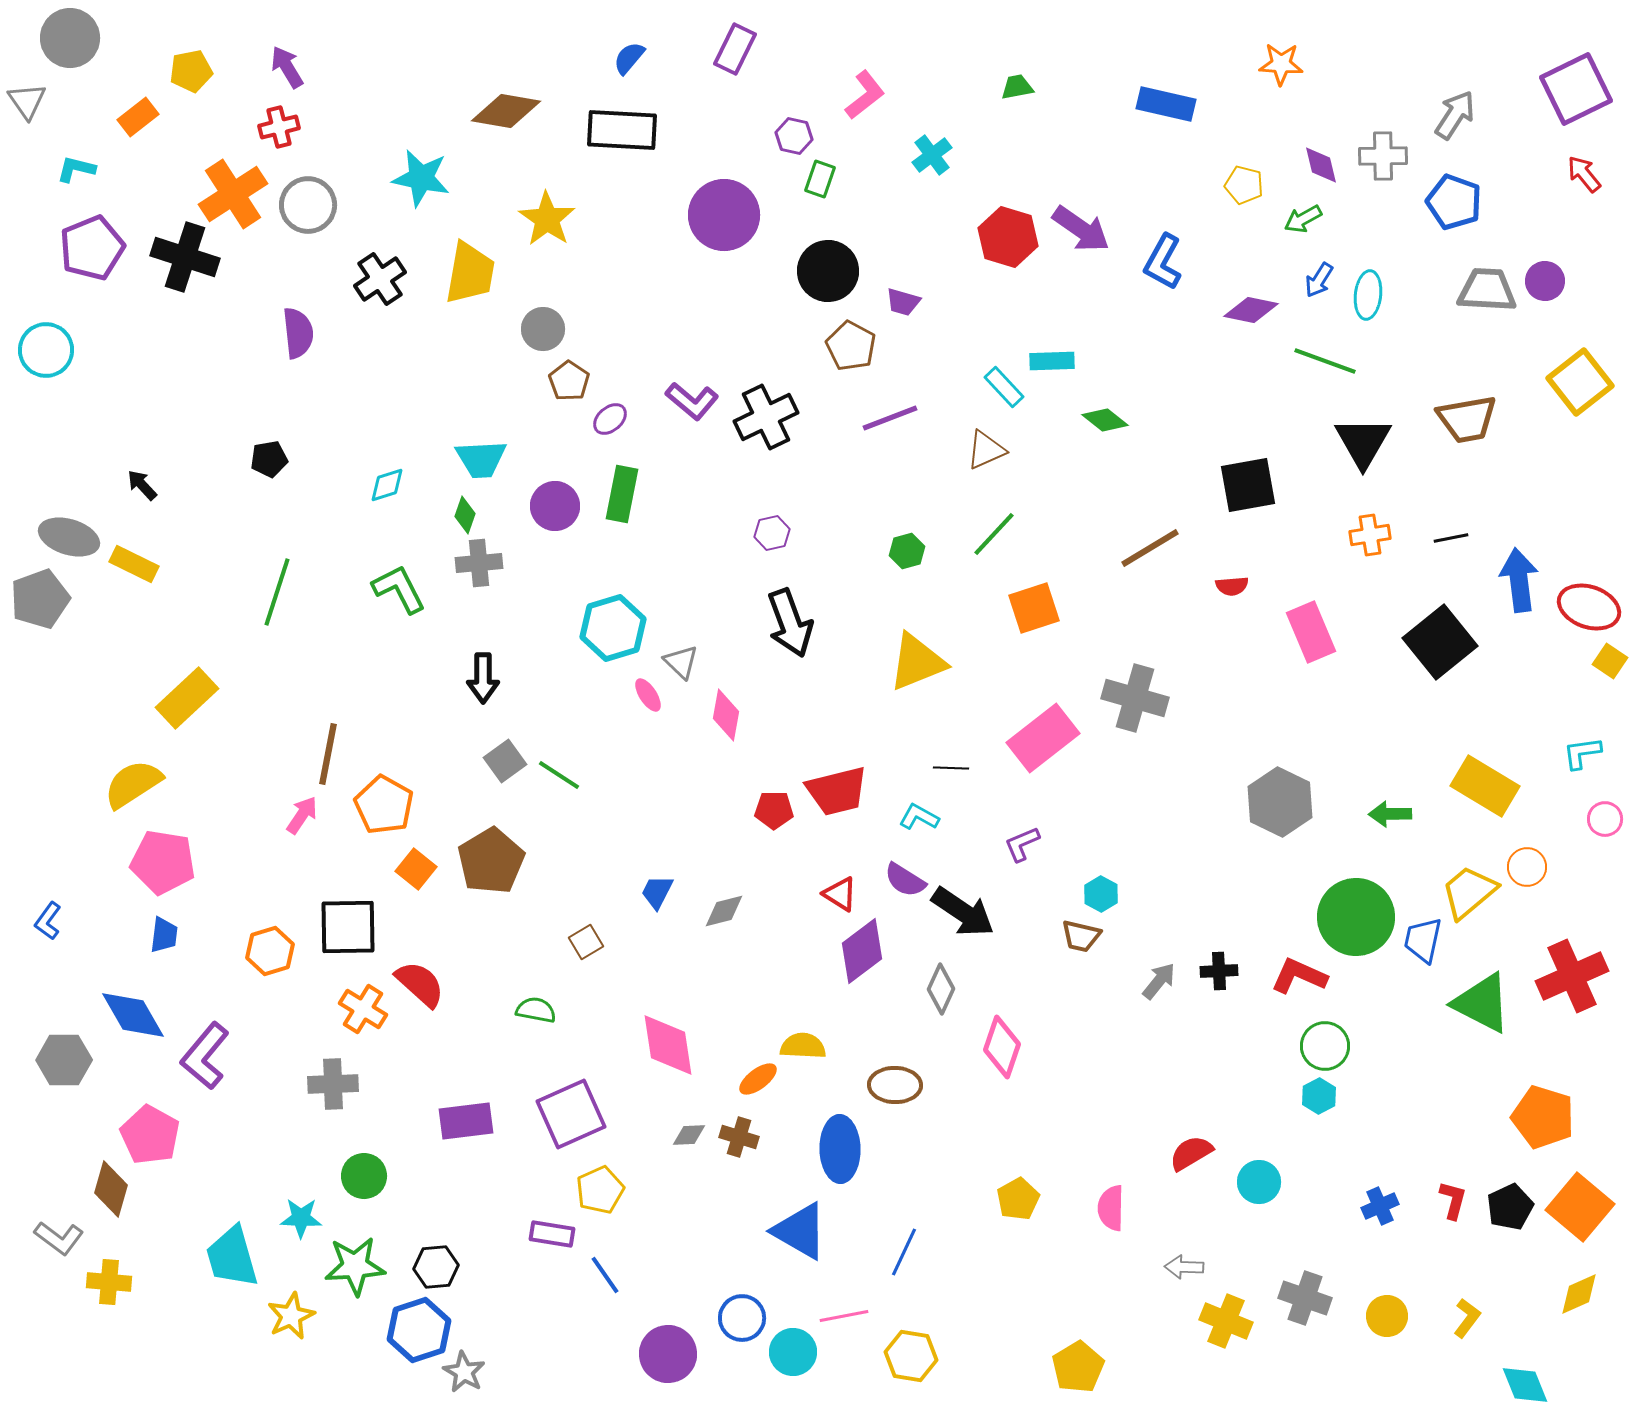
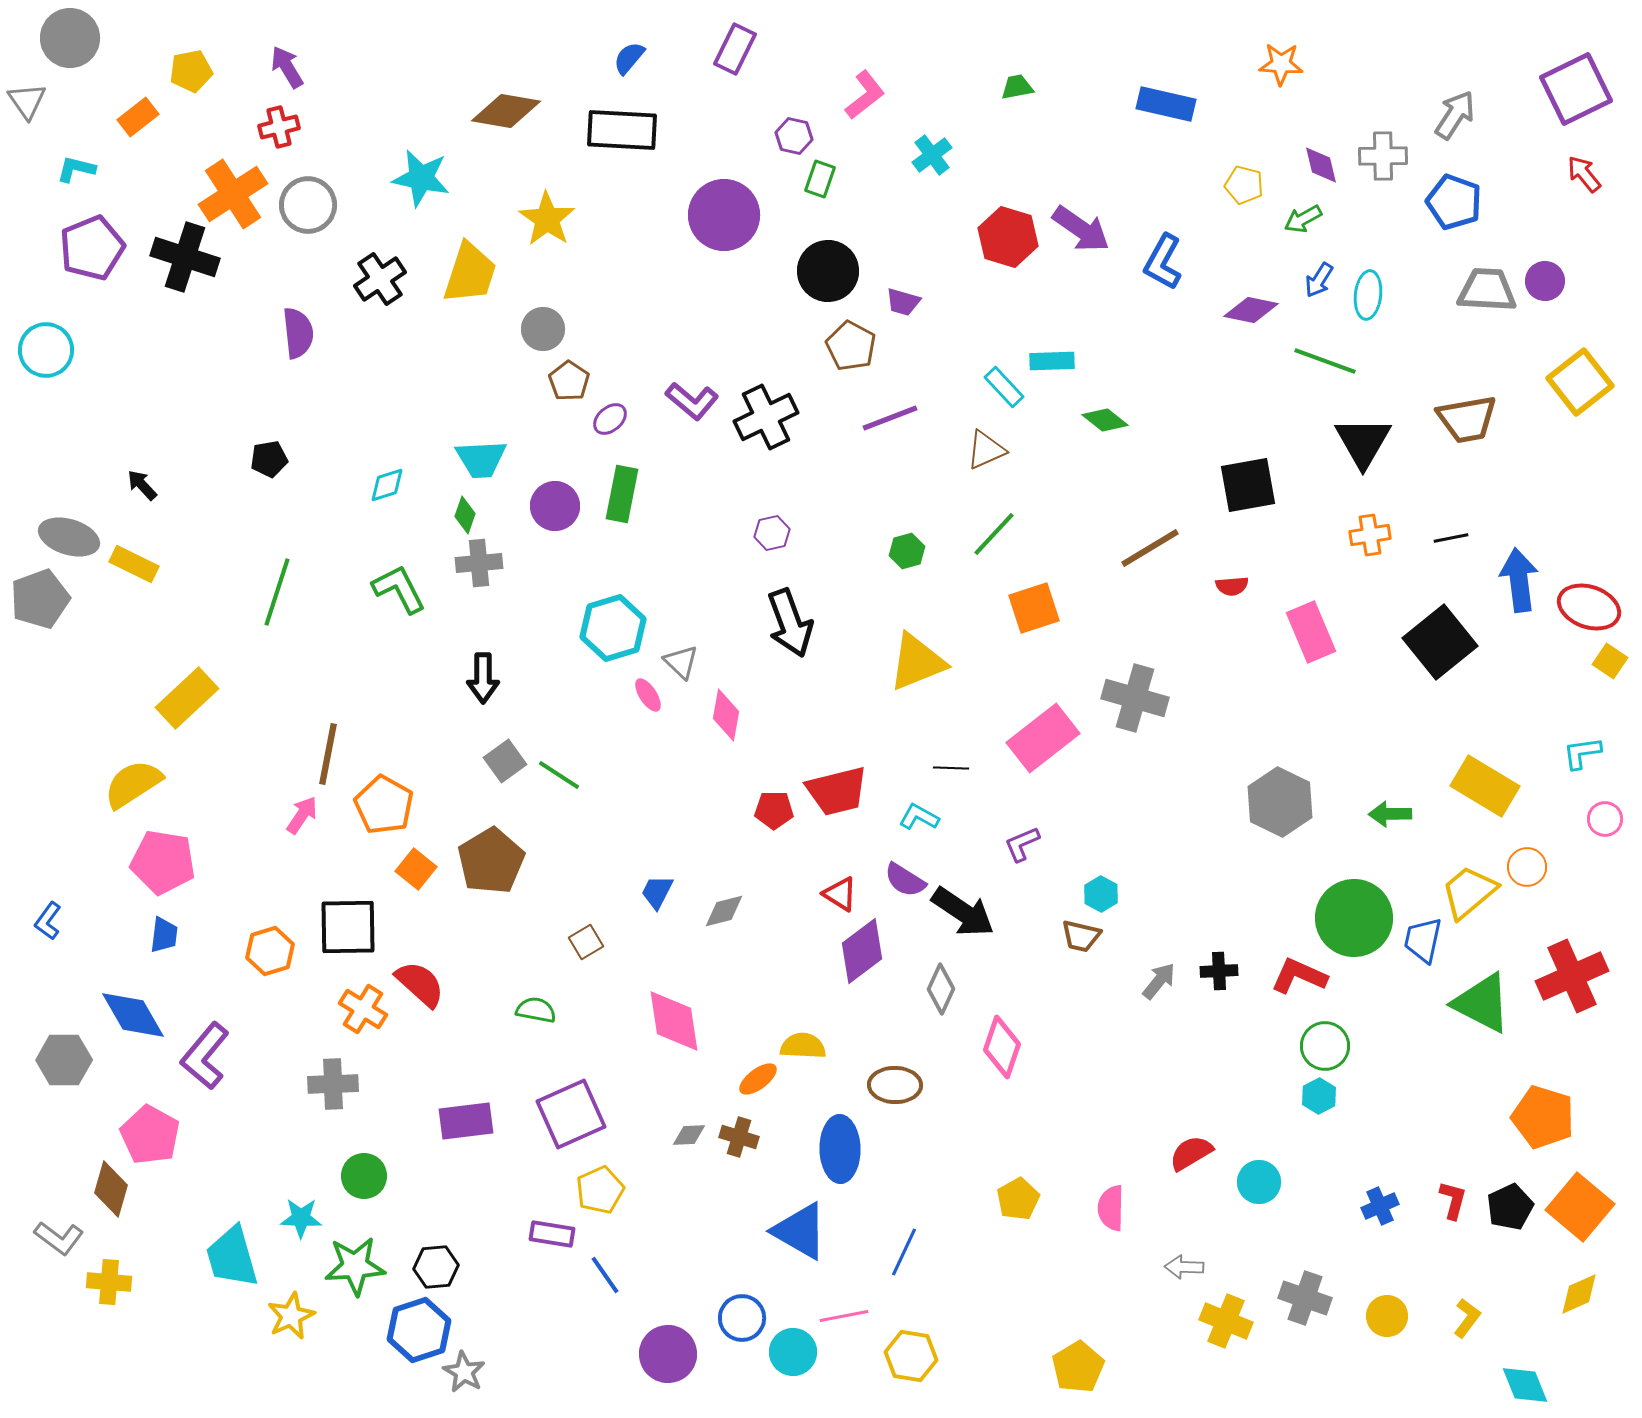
yellow trapezoid at (470, 273): rotated 8 degrees clockwise
green circle at (1356, 917): moved 2 px left, 1 px down
pink diamond at (668, 1045): moved 6 px right, 24 px up
